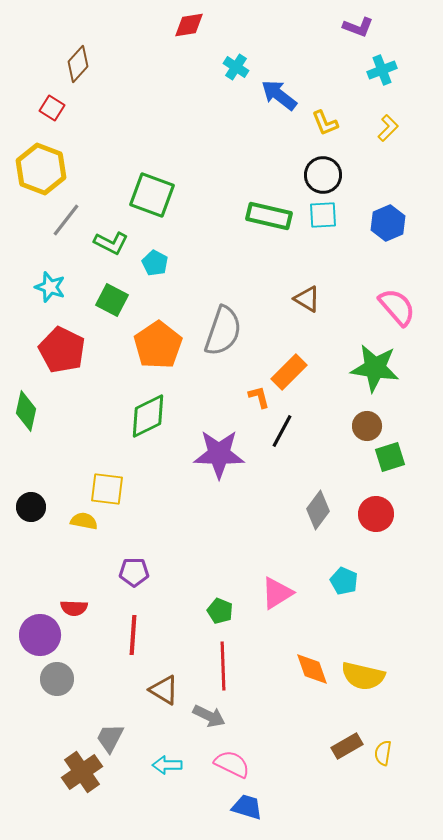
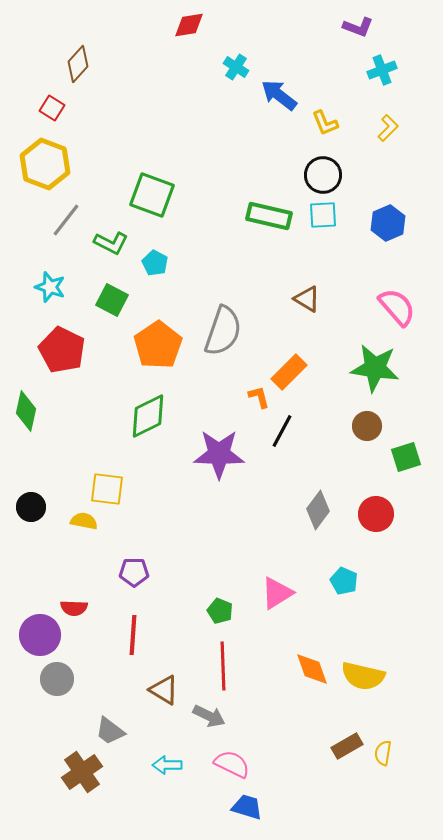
yellow hexagon at (41, 169): moved 4 px right, 5 px up
green square at (390, 457): moved 16 px right
gray trapezoid at (110, 738): moved 7 px up; rotated 80 degrees counterclockwise
